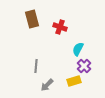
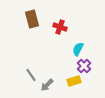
gray line: moved 5 px left, 9 px down; rotated 40 degrees counterclockwise
